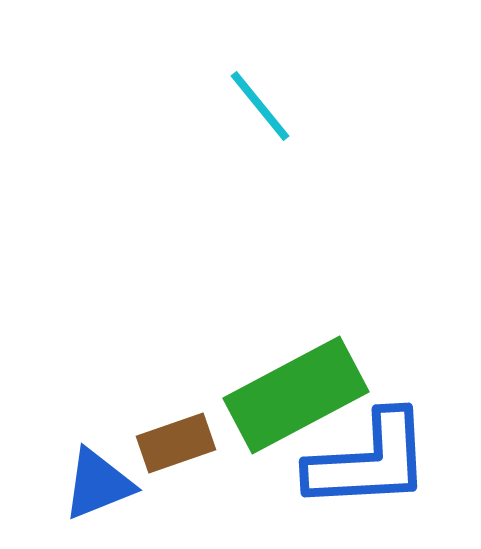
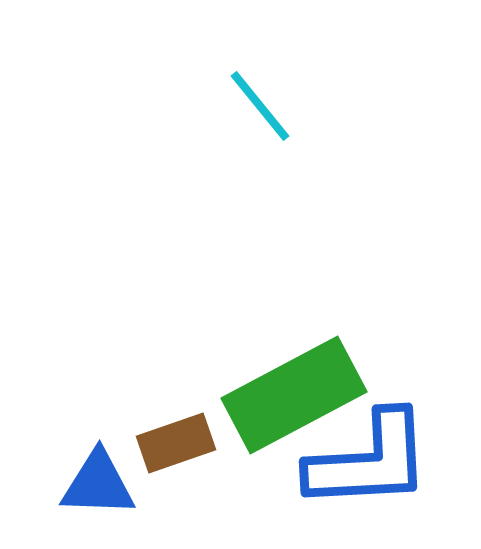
green rectangle: moved 2 px left
blue triangle: rotated 24 degrees clockwise
